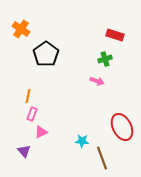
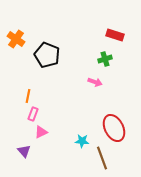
orange cross: moved 5 px left, 10 px down
black pentagon: moved 1 px right, 1 px down; rotated 15 degrees counterclockwise
pink arrow: moved 2 px left, 1 px down
pink rectangle: moved 1 px right
red ellipse: moved 8 px left, 1 px down
